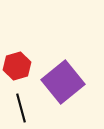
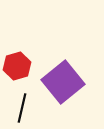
black line: moved 1 px right; rotated 28 degrees clockwise
